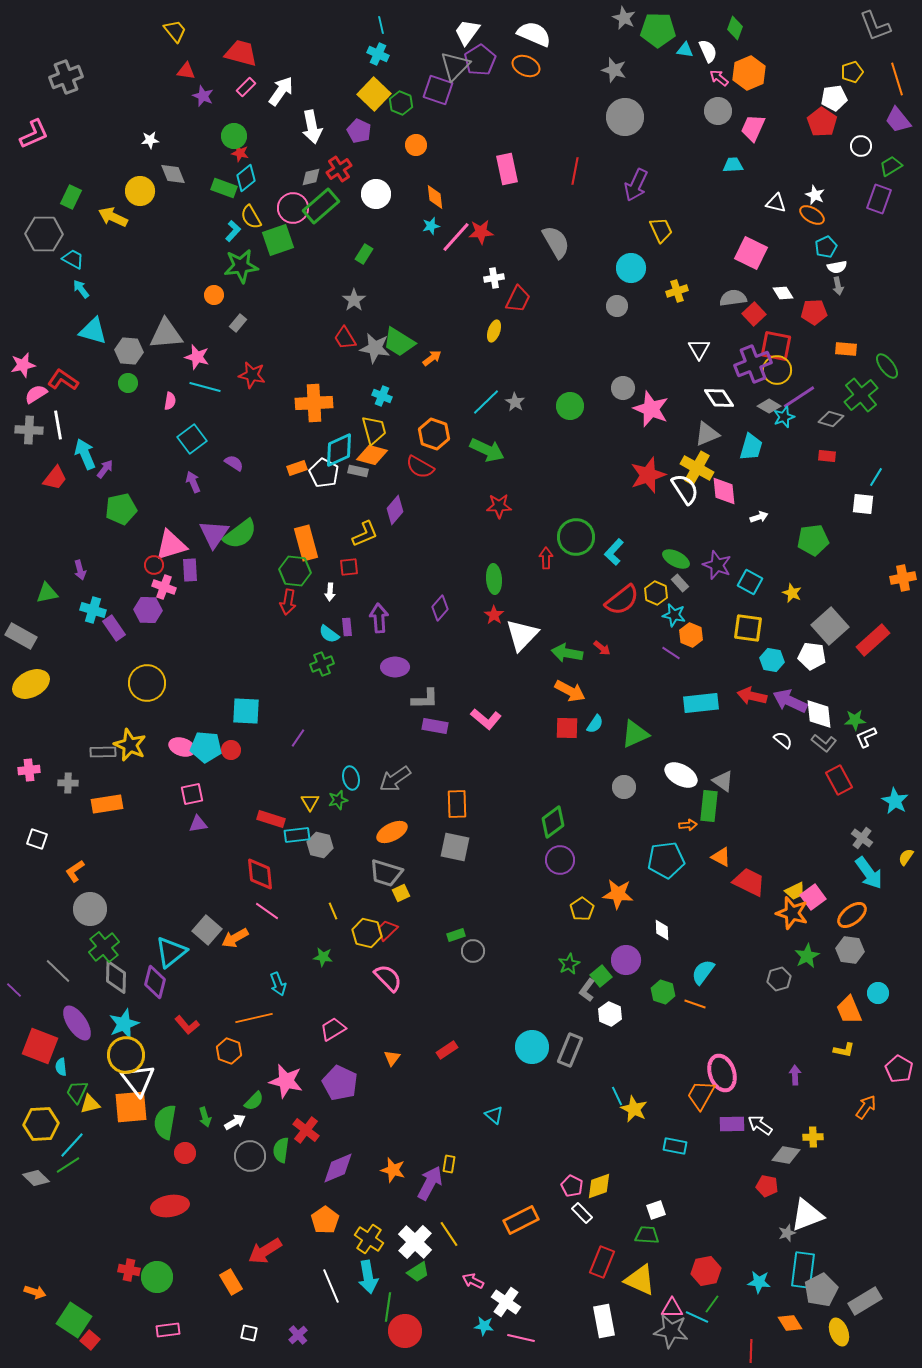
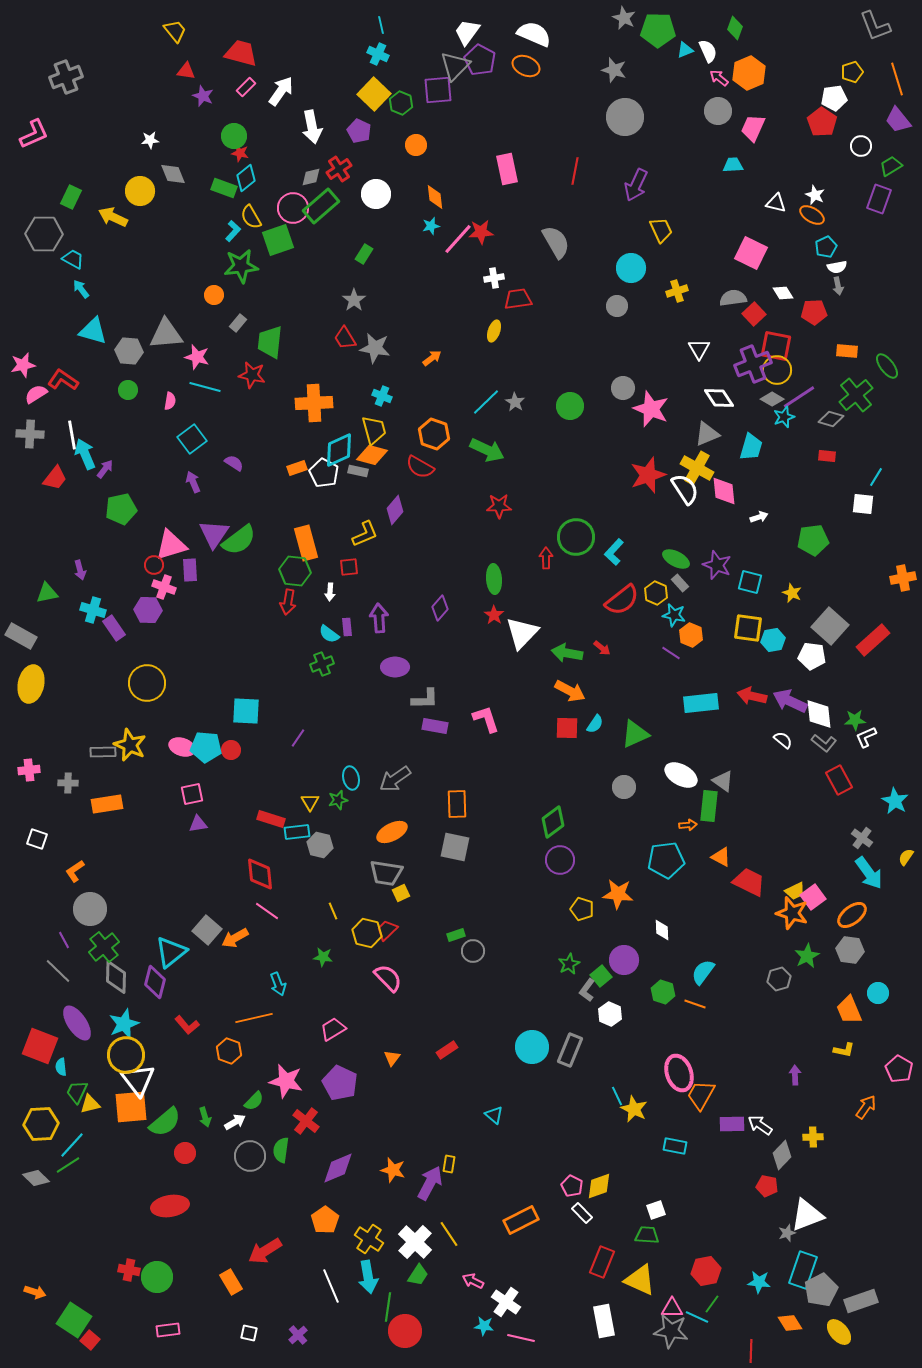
cyan triangle at (685, 50): rotated 30 degrees counterclockwise
purple pentagon at (480, 60): rotated 12 degrees counterclockwise
purple square at (438, 90): rotated 24 degrees counterclockwise
pink line at (456, 237): moved 2 px right, 2 px down
red trapezoid at (518, 299): rotated 124 degrees counterclockwise
green trapezoid at (399, 342): moved 129 px left; rotated 64 degrees clockwise
orange rectangle at (846, 349): moved 1 px right, 2 px down
green circle at (128, 383): moved 7 px down
green cross at (861, 395): moved 5 px left
gray diamond at (769, 406): moved 3 px right, 7 px up
white line at (58, 425): moved 14 px right, 10 px down
gray cross at (29, 430): moved 1 px right, 4 px down
green semicircle at (240, 534): moved 1 px left, 6 px down
cyan square at (750, 582): rotated 15 degrees counterclockwise
gray square at (830, 626): rotated 6 degrees counterclockwise
white triangle at (522, 635): moved 2 px up
cyan hexagon at (772, 660): moved 1 px right, 20 px up; rotated 20 degrees counterclockwise
yellow ellipse at (31, 684): rotated 51 degrees counterclockwise
pink L-shape at (486, 719): rotated 148 degrees counterclockwise
cyan rectangle at (297, 835): moved 3 px up
gray trapezoid at (386, 873): rotated 8 degrees counterclockwise
yellow pentagon at (582, 909): rotated 20 degrees counterclockwise
purple circle at (626, 960): moved 2 px left
purple line at (14, 990): moved 50 px right, 50 px up; rotated 18 degrees clockwise
pink ellipse at (722, 1073): moved 43 px left
green semicircle at (165, 1122): rotated 140 degrees counterclockwise
red cross at (306, 1130): moved 9 px up
gray diamond at (786, 1155): moved 4 px left; rotated 56 degrees counterclockwise
cyan rectangle at (803, 1270): rotated 12 degrees clockwise
green trapezoid at (418, 1272): moved 3 px down; rotated 25 degrees counterclockwise
gray rectangle at (865, 1301): moved 4 px left; rotated 12 degrees clockwise
yellow ellipse at (839, 1332): rotated 20 degrees counterclockwise
